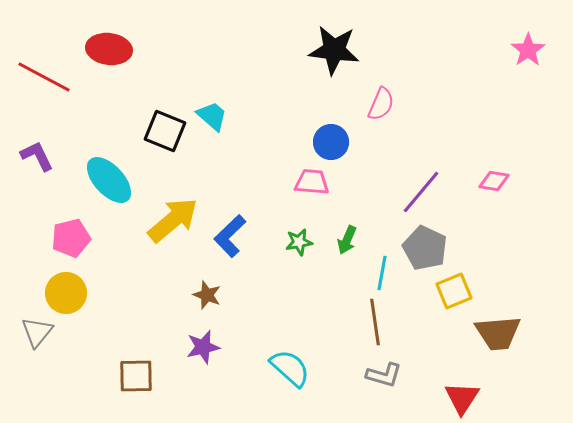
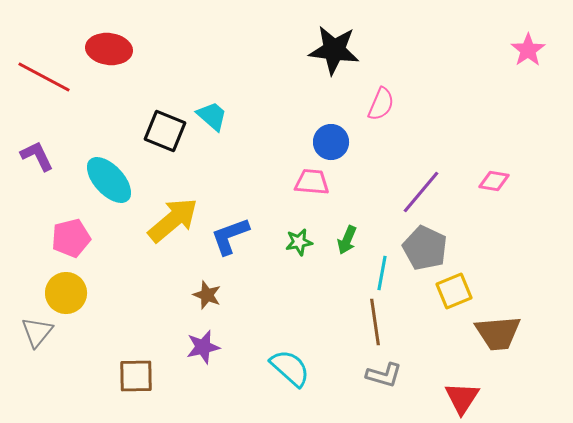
blue L-shape: rotated 24 degrees clockwise
